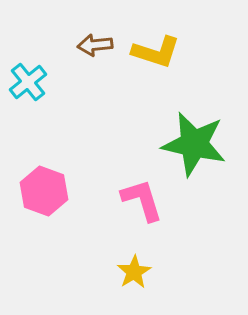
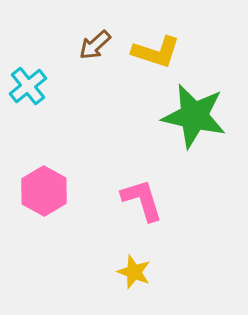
brown arrow: rotated 36 degrees counterclockwise
cyan cross: moved 4 px down
green star: moved 28 px up
pink hexagon: rotated 9 degrees clockwise
yellow star: rotated 20 degrees counterclockwise
